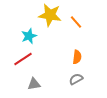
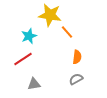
orange line: moved 9 px left, 10 px down
